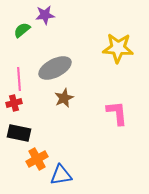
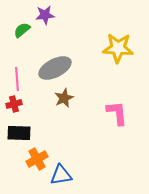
pink line: moved 2 px left
red cross: moved 1 px down
black rectangle: rotated 10 degrees counterclockwise
